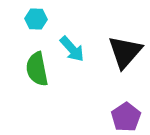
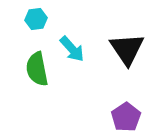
cyan hexagon: rotated 10 degrees counterclockwise
black triangle: moved 2 px right, 3 px up; rotated 15 degrees counterclockwise
